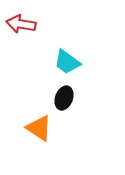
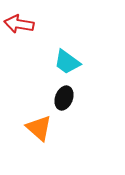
red arrow: moved 2 px left
orange triangle: rotated 8 degrees clockwise
